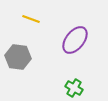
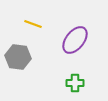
yellow line: moved 2 px right, 5 px down
green cross: moved 1 px right, 5 px up; rotated 30 degrees counterclockwise
